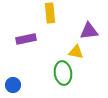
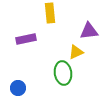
yellow triangle: rotated 35 degrees counterclockwise
blue circle: moved 5 px right, 3 px down
